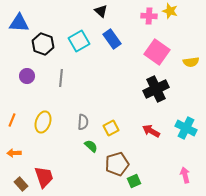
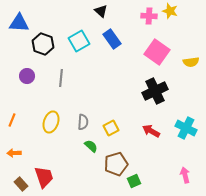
black cross: moved 1 px left, 2 px down
yellow ellipse: moved 8 px right
brown pentagon: moved 1 px left
